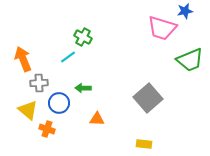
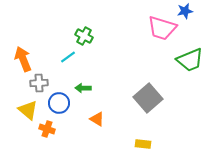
green cross: moved 1 px right, 1 px up
orange triangle: rotated 28 degrees clockwise
yellow rectangle: moved 1 px left
